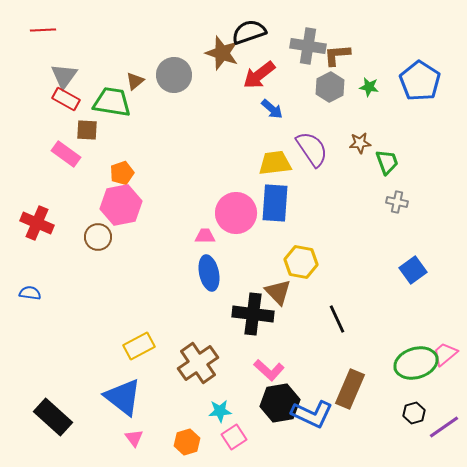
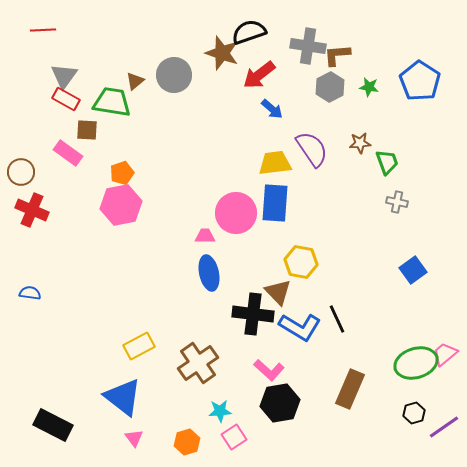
pink rectangle at (66, 154): moved 2 px right, 1 px up
red cross at (37, 223): moved 5 px left, 13 px up
brown circle at (98, 237): moved 77 px left, 65 px up
blue L-shape at (312, 414): moved 12 px left, 87 px up; rotated 6 degrees clockwise
black rectangle at (53, 417): moved 8 px down; rotated 15 degrees counterclockwise
